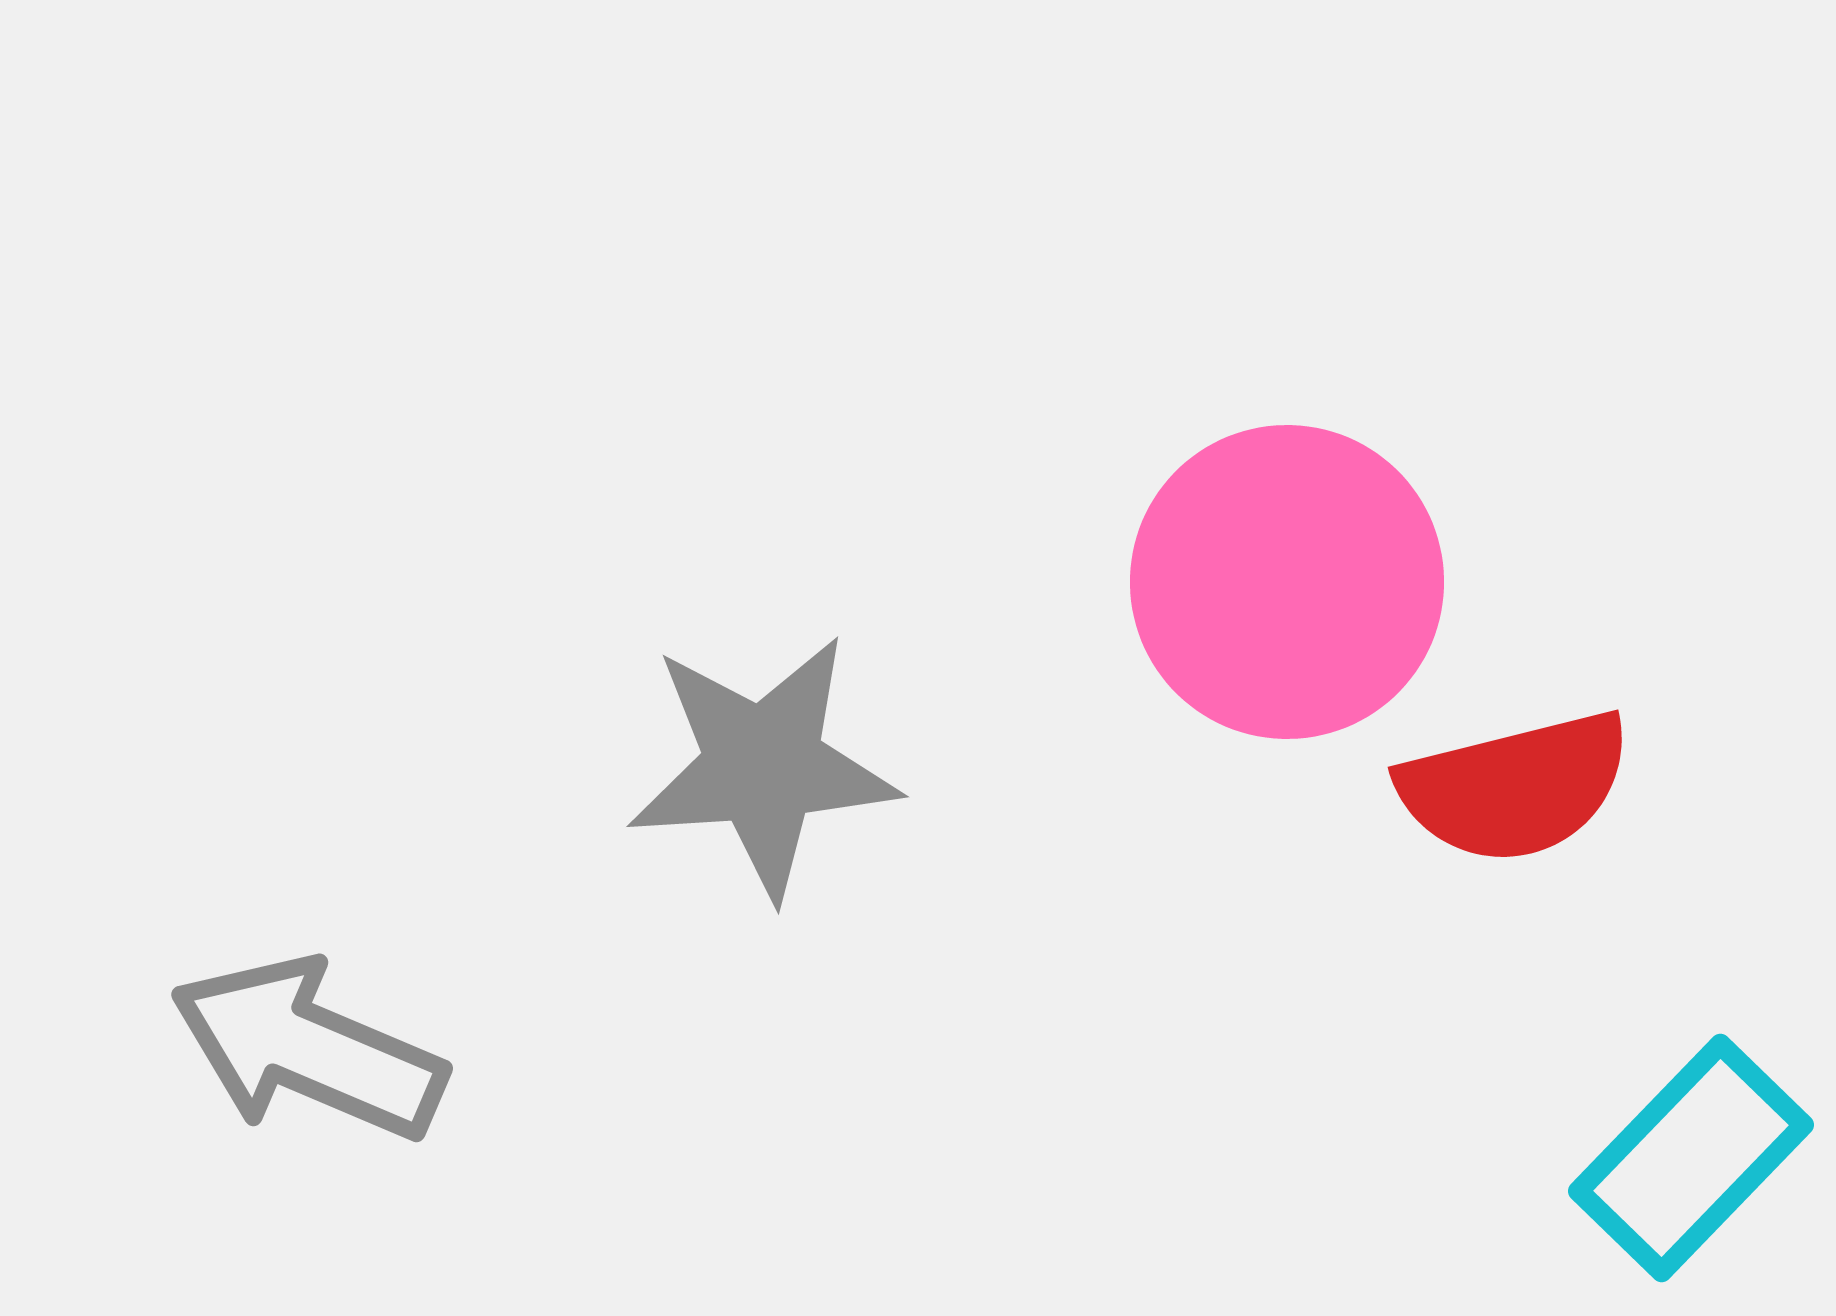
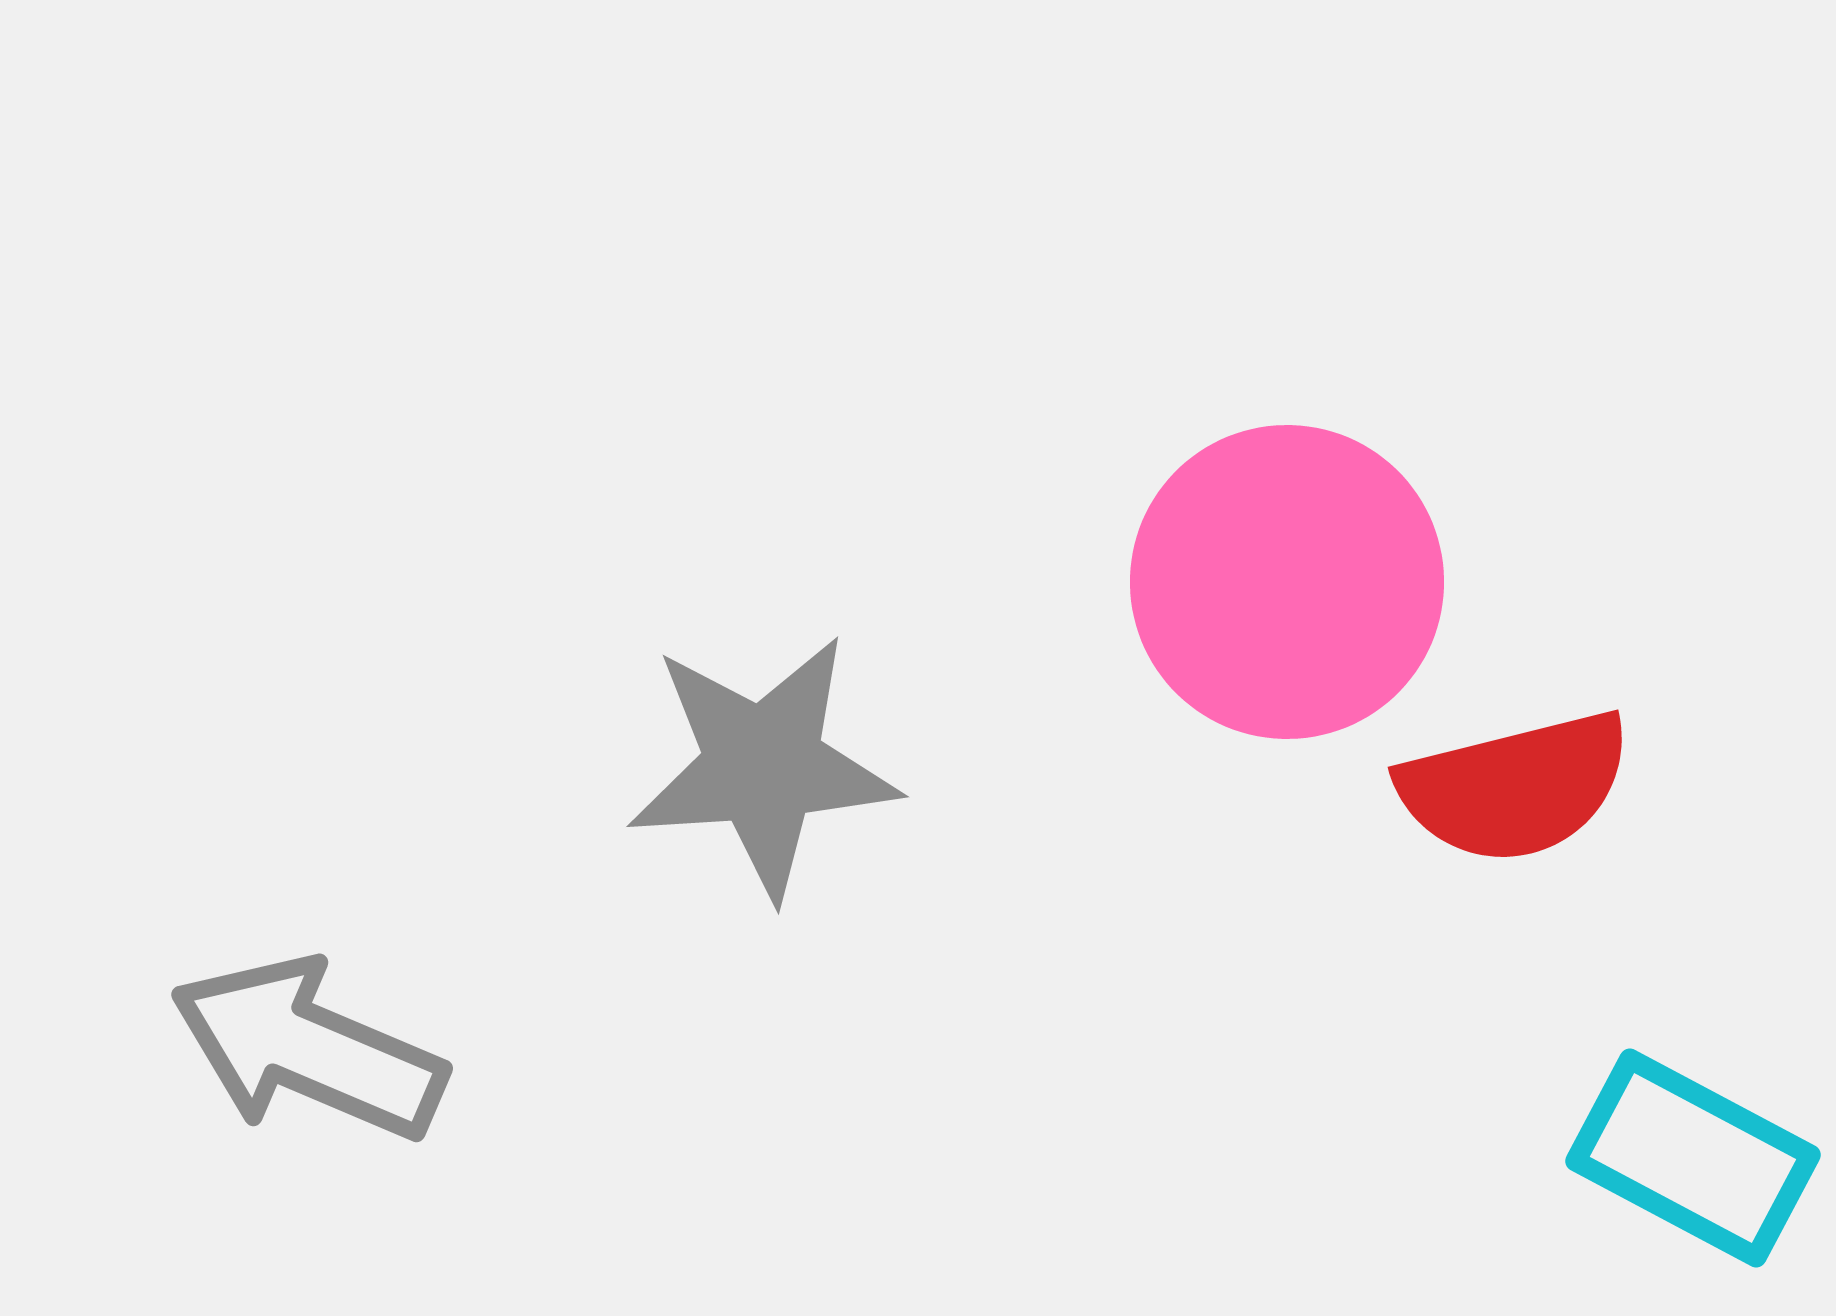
cyan rectangle: moved 2 px right; rotated 74 degrees clockwise
